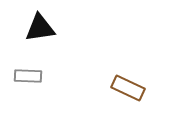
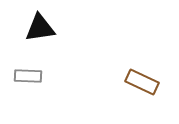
brown rectangle: moved 14 px right, 6 px up
